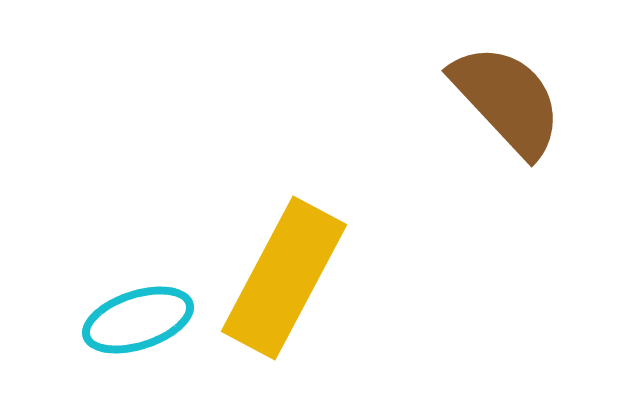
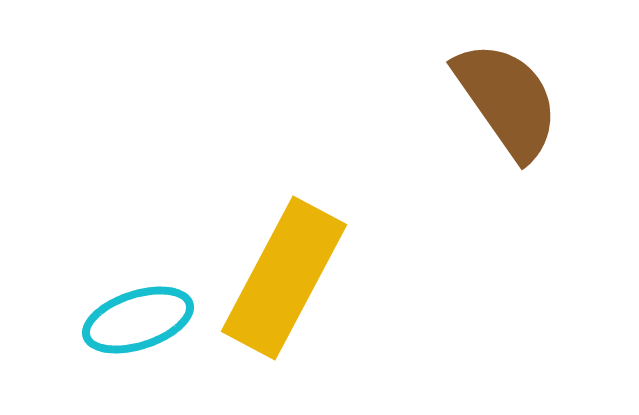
brown semicircle: rotated 8 degrees clockwise
